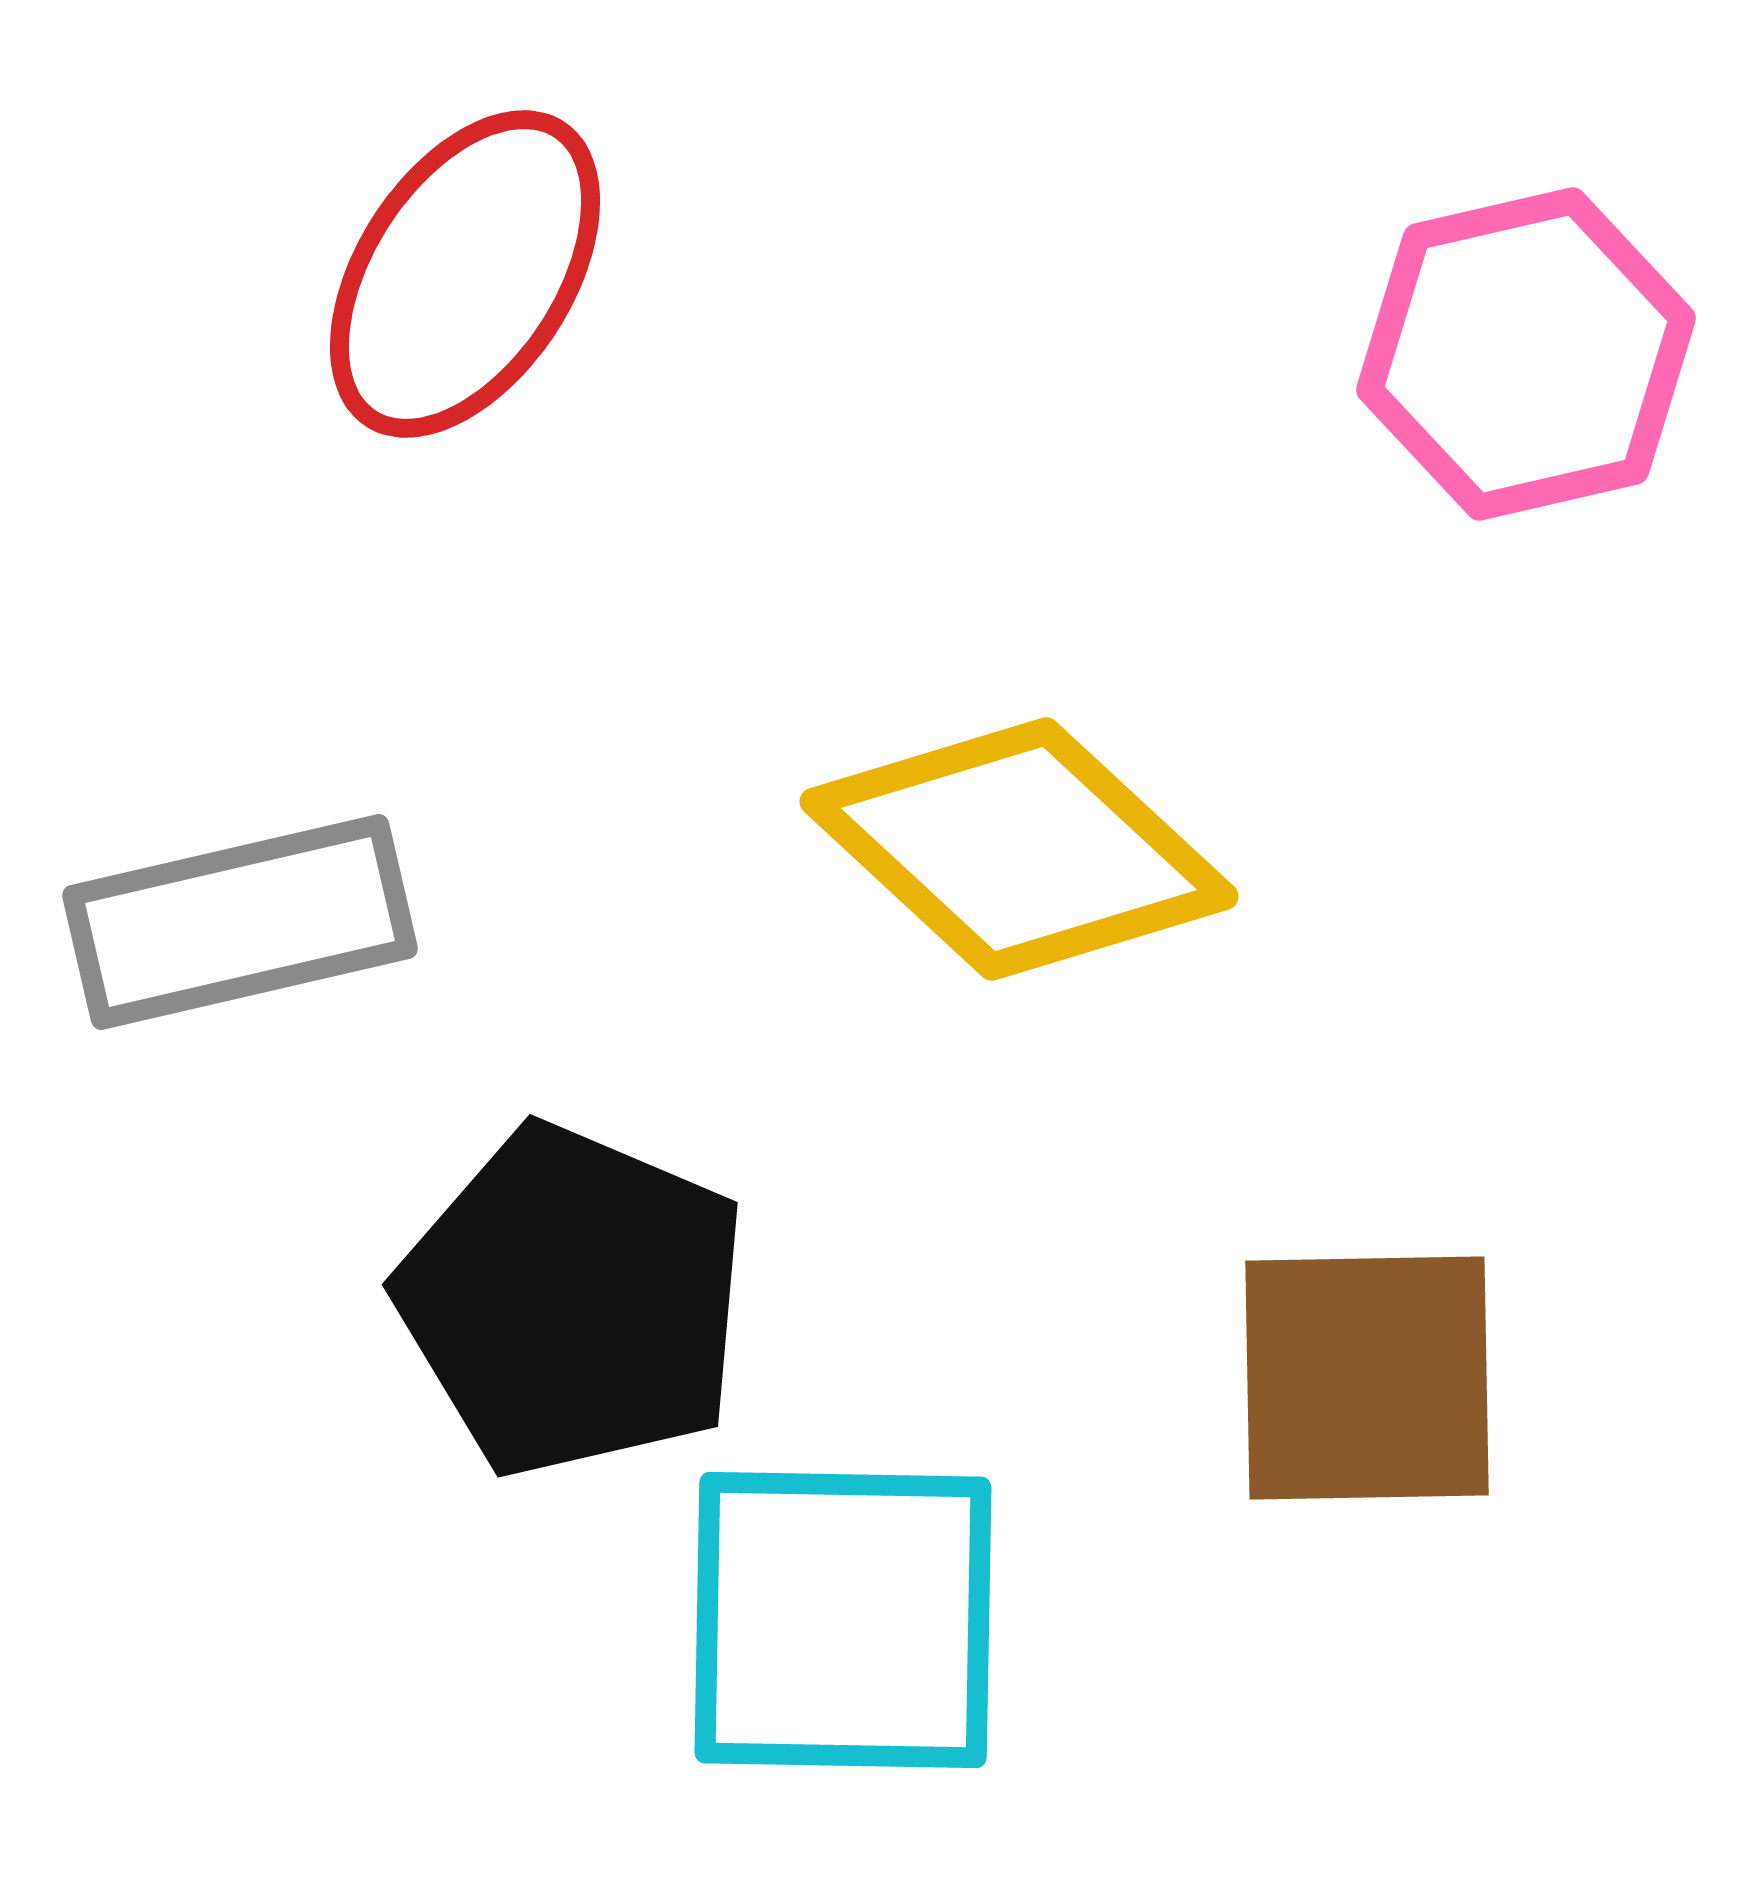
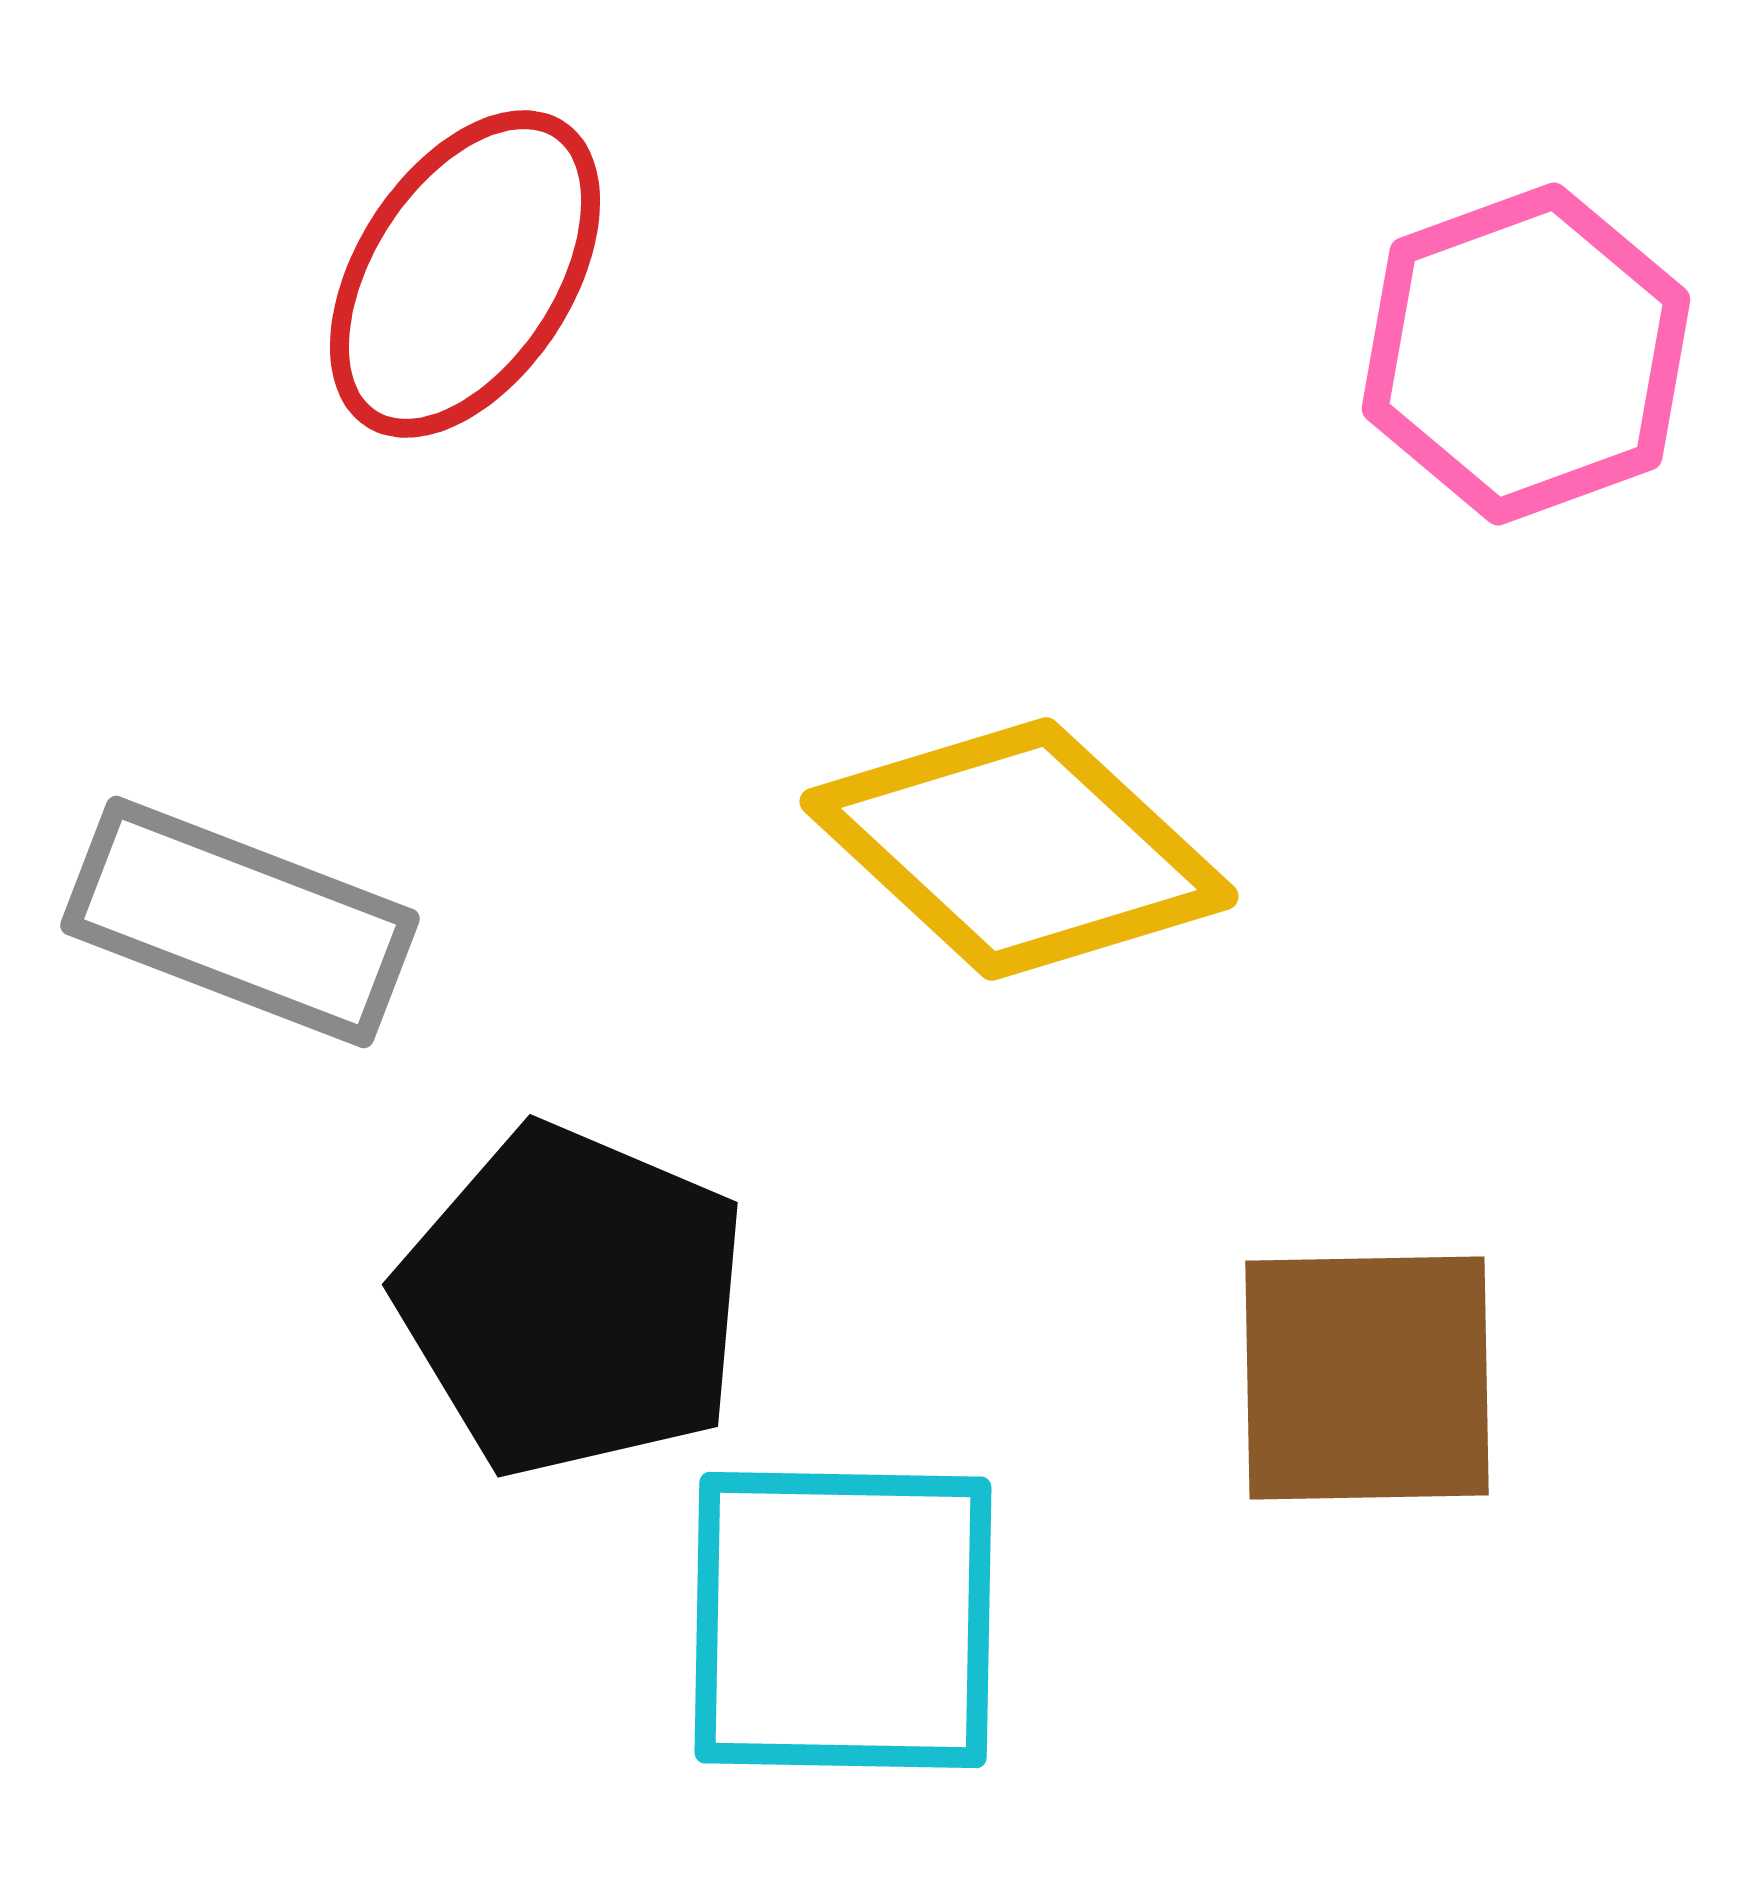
pink hexagon: rotated 7 degrees counterclockwise
gray rectangle: rotated 34 degrees clockwise
